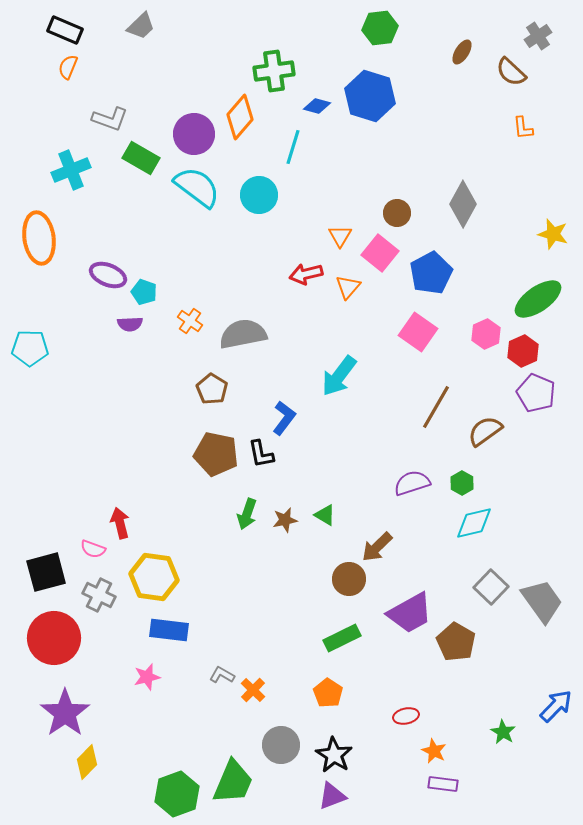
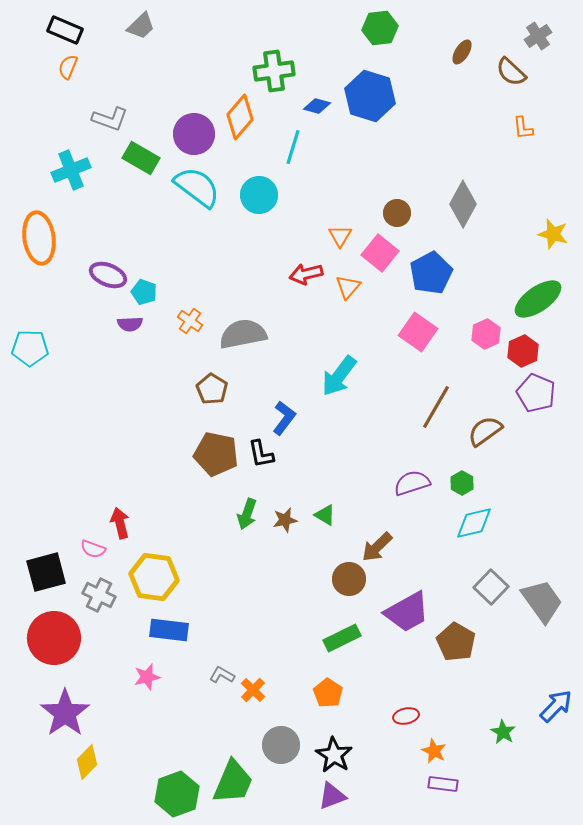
purple trapezoid at (410, 613): moved 3 px left, 1 px up
